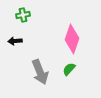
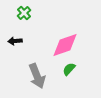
green cross: moved 1 px right, 2 px up; rotated 32 degrees counterclockwise
pink diamond: moved 7 px left, 6 px down; rotated 52 degrees clockwise
gray arrow: moved 3 px left, 4 px down
